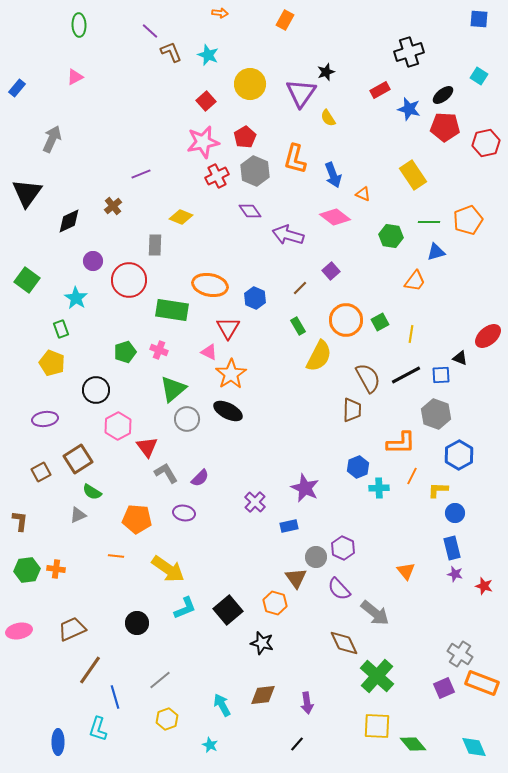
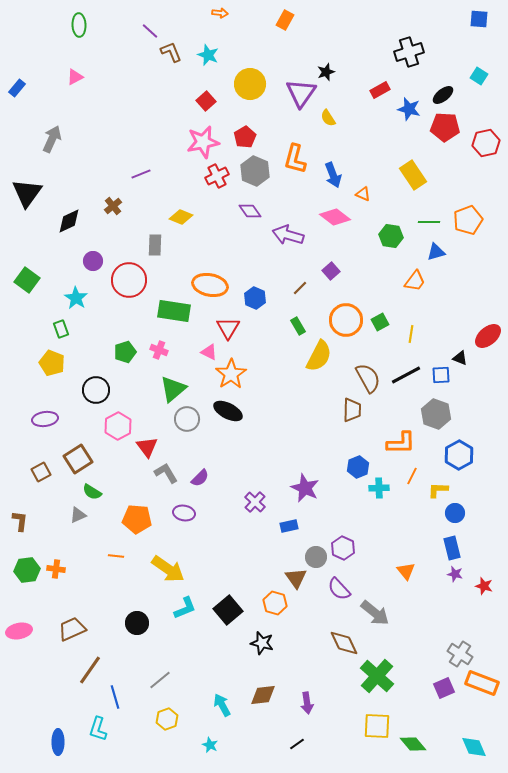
green rectangle at (172, 310): moved 2 px right, 1 px down
black line at (297, 744): rotated 14 degrees clockwise
